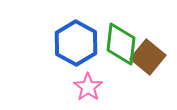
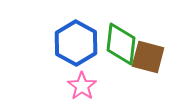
brown square: rotated 24 degrees counterclockwise
pink star: moved 6 px left, 1 px up
